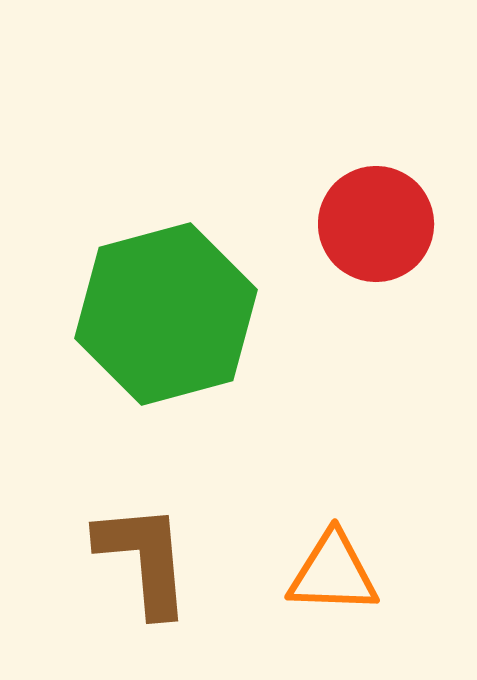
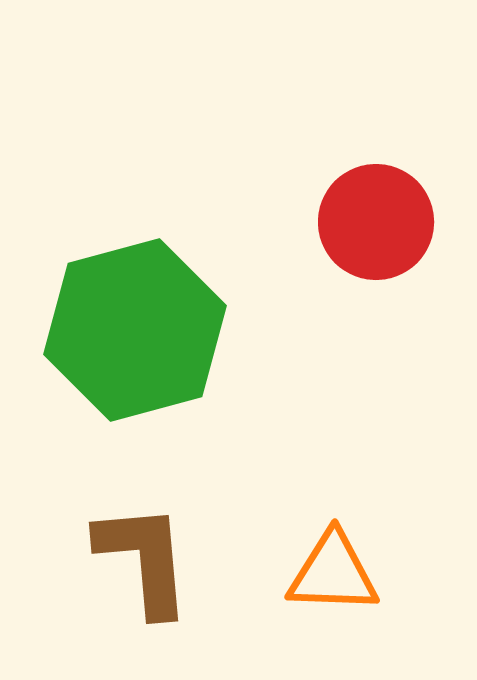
red circle: moved 2 px up
green hexagon: moved 31 px left, 16 px down
